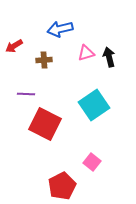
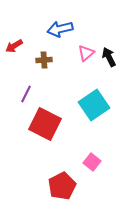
pink triangle: rotated 24 degrees counterclockwise
black arrow: rotated 12 degrees counterclockwise
purple line: rotated 66 degrees counterclockwise
